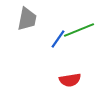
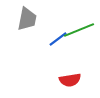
blue line: rotated 18 degrees clockwise
